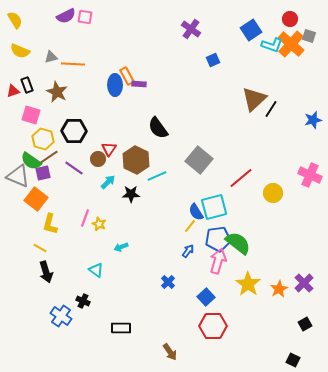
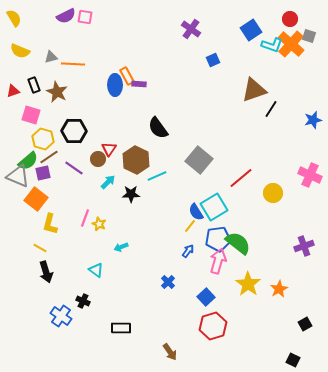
yellow semicircle at (15, 20): moved 1 px left, 2 px up
black rectangle at (27, 85): moved 7 px right
brown triangle at (254, 99): moved 9 px up; rotated 24 degrees clockwise
green semicircle at (31, 161): moved 3 px left; rotated 75 degrees counterclockwise
cyan square at (214, 207): rotated 16 degrees counterclockwise
purple cross at (304, 283): moved 37 px up; rotated 24 degrees clockwise
red hexagon at (213, 326): rotated 16 degrees counterclockwise
